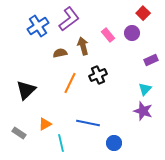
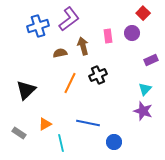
blue cross: rotated 15 degrees clockwise
pink rectangle: moved 1 px down; rotated 32 degrees clockwise
blue circle: moved 1 px up
